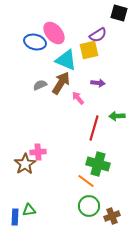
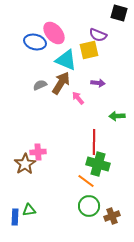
purple semicircle: rotated 54 degrees clockwise
red line: moved 14 px down; rotated 15 degrees counterclockwise
